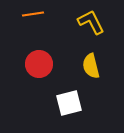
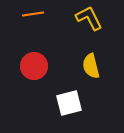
yellow L-shape: moved 2 px left, 4 px up
red circle: moved 5 px left, 2 px down
